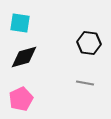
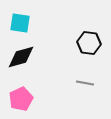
black diamond: moved 3 px left
